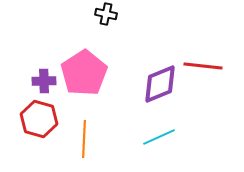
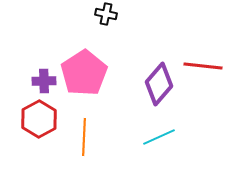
purple diamond: moved 1 px left; rotated 27 degrees counterclockwise
red hexagon: rotated 15 degrees clockwise
orange line: moved 2 px up
